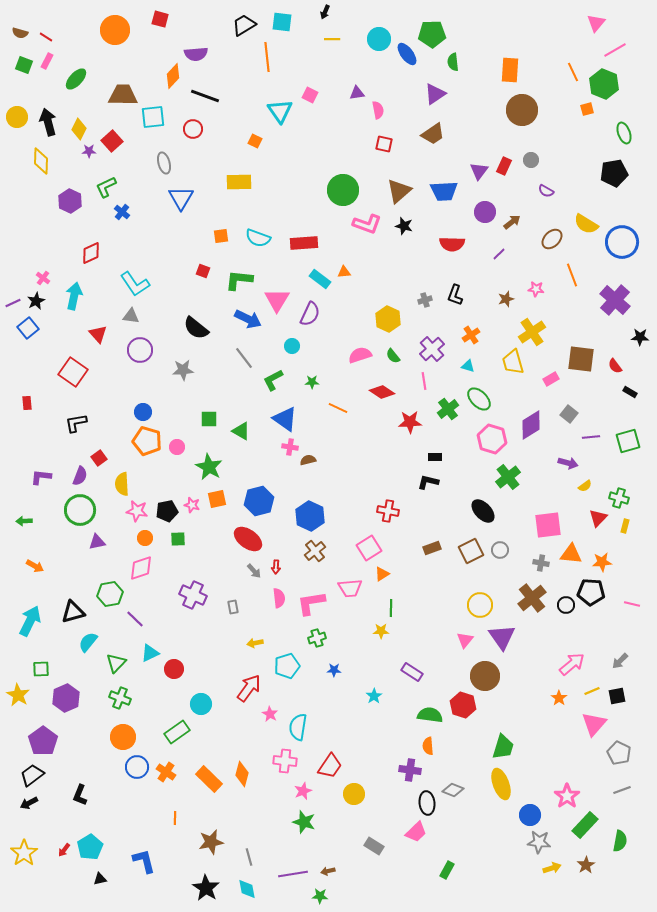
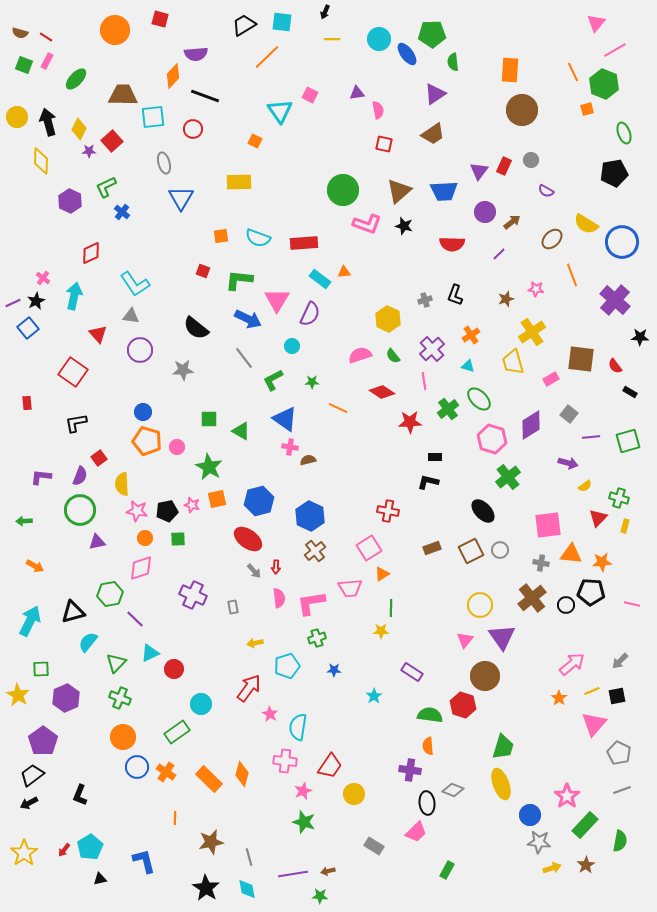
orange line at (267, 57): rotated 52 degrees clockwise
